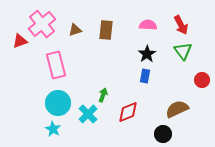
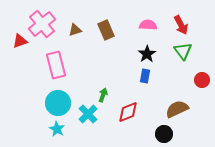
brown rectangle: rotated 30 degrees counterclockwise
cyan star: moved 4 px right
black circle: moved 1 px right
